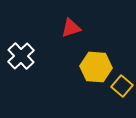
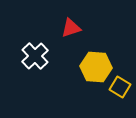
white cross: moved 14 px right
yellow square: moved 2 px left, 1 px down; rotated 10 degrees counterclockwise
